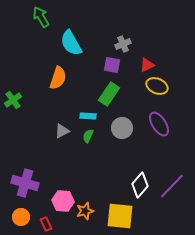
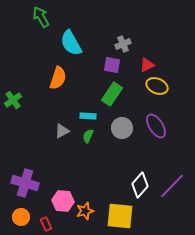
green rectangle: moved 3 px right
purple ellipse: moved 3 px left, 2 px down
